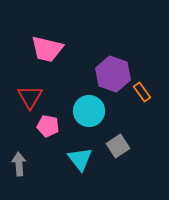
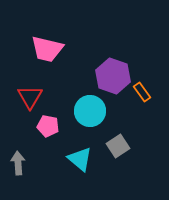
purple hexagon: moved 2 px down
cyan circle: moved 1 px right
cyan triangle: rotated 12 degrees counterclockwise
gray arrow: moved 1 px left, 1 px up
